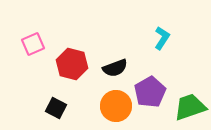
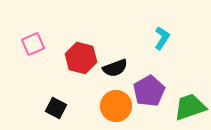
red hexagon: moved 9 px right, 6 px up
purple pentagon: moved 1 px left, 1 px up
